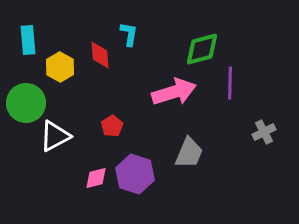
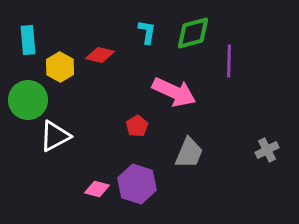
cyan L-shape: moved 18 px right, 2 px up
green diamond: moved 9 px left, 16 px up
red diamond: rotated 72 degrees counterclockwise
purple line: moved 1 px left, 22 px up
pink arrow: rotated 42 degrees clockwise
green circle: moved 2 px right, 3 px up
red pentagon: moved 25 px right
gray cross: moved 3 px right, 18 px down
purple hexagon: moved 2 px right, 10 px down
pink diamond: moved 1 px right, 11 px down; rotated 30 degrees clockwise
